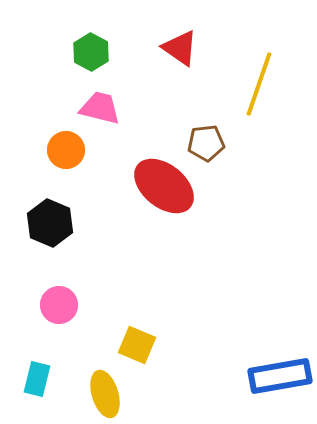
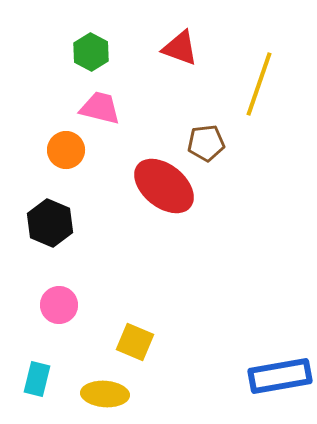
red triangle: rotated 15 degrees counterclockwise
yellow square: moved 2 px left, 3 px up
yellow ellipse: rotated 69 degrees counterclockwise
